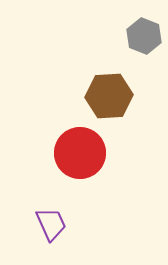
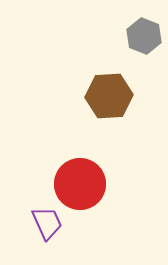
red circle: moved 31 px down
purple trapezoid: moved 4 px left, 1 px up
